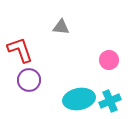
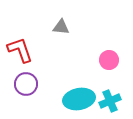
purple circle: moved 3 px left, 4 px down
